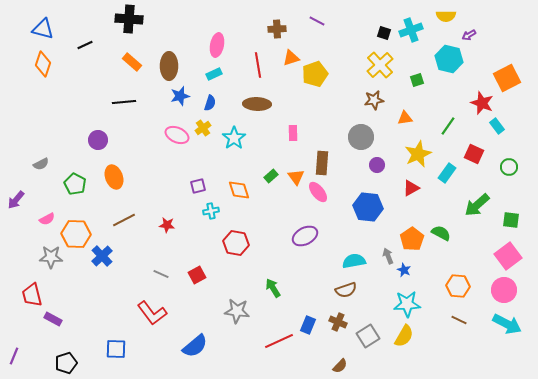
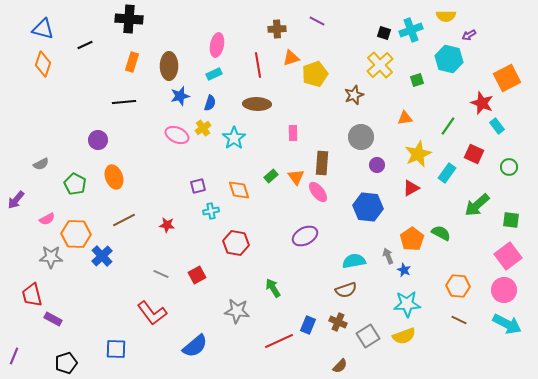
orange rectangle at (132, 62): rotated 66 degrees clockwise
brown star at (374, 100): moved 20 px left, 5 px up; rotated 12 degrees counterclockwise
yellow semicircle at (404, 336): rotated 40 degrees clockwise
